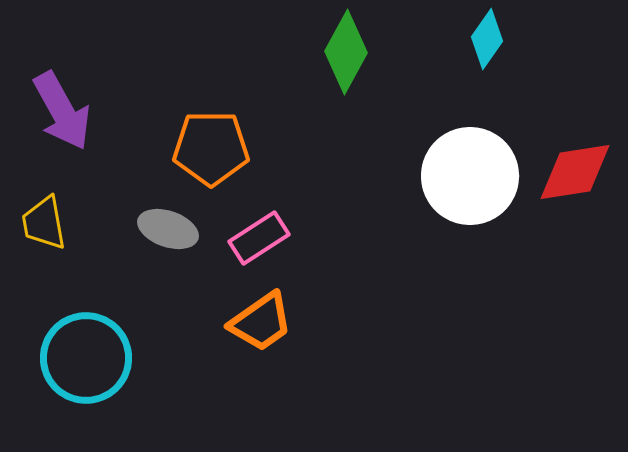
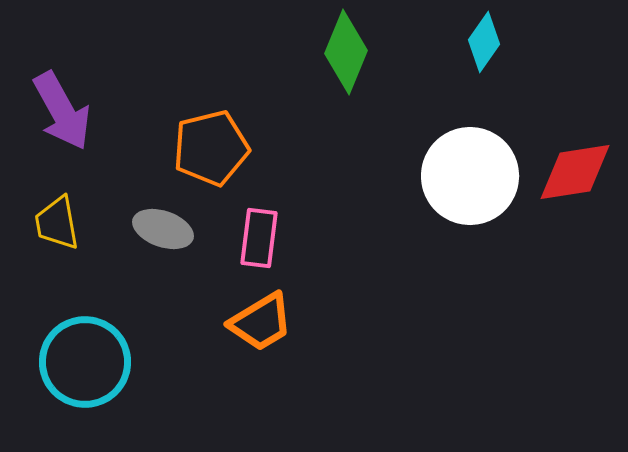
cyan diamond: moved 3 px left, 3 px down
green diamond: rotated 6 degrees counterclockwise
orange pentagon: rotated 14 degrees counterclockwise
yellow trapezoid: moved 13 px right
gray ellipse: moved 5 px left
pink rectangle: rotated 50 degrees counterclockwise
orange trapezoid: rotated 4 degrees clockwise
cyan circle: moved 1 px left, 4 px down
